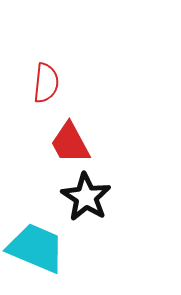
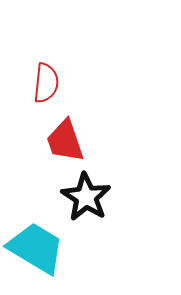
red trapezoid: moved 5 px left, 2 px up; rotated 9 degrees clockwise
cyan trapezoid: rotated 8 degrees clockwise
